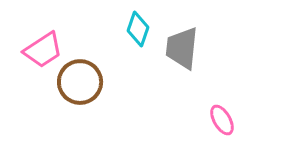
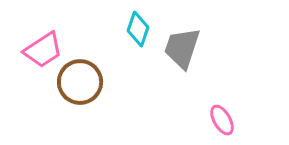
gray trapezoid: rotated 12 degrees clockwise
